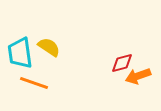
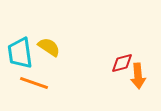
orange arrow: rotated 75 degrees counterclockwise
